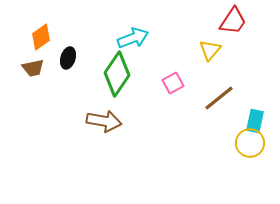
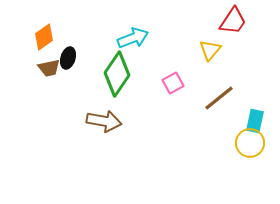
orange diamond: moved 3 px right
brown trapezoid: moved 16 px right
